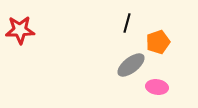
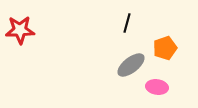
orange pentagon: moved 7 px right, 6 px down
